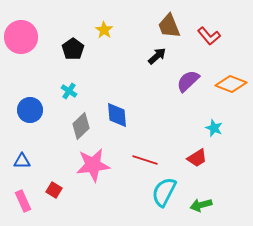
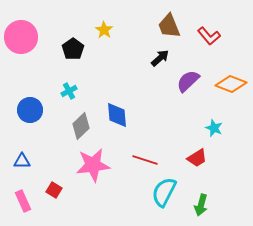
black arrow: moved 3 px right, 2 px down
cyan cross: rotated 28 degrees clockwise
green arrow: rotated 60 degrees counterclockwise
